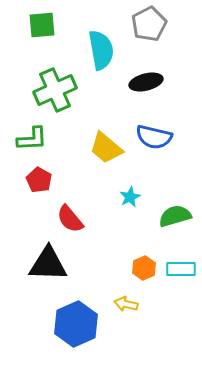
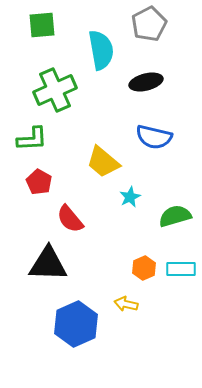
yellow trapezoid: moved 3 px left, 14 px down
red pentagon: moved 2 px down
